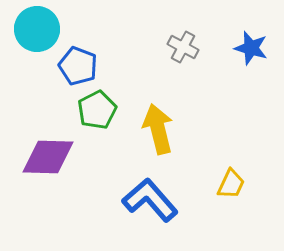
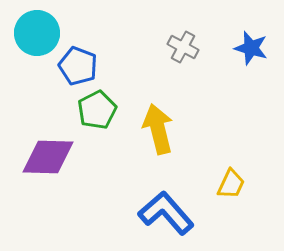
cyan circle: moved 4 px down
blue L-shape: moved 16 px right, 13 px down
